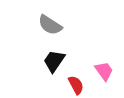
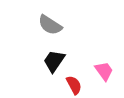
red semicircle: moved 2 px left
